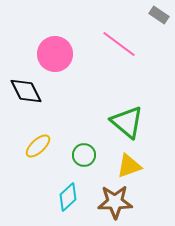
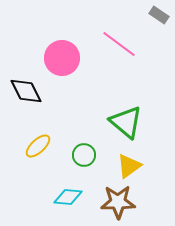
pink circle: moved 7 px right, 4 px down
green triangle: moved 1 px left
yellow triangle: rotated 16 degrees counterclockwise
cyan diamond: rotated 48 degrees clockwise
brown star: moved 3 px right
